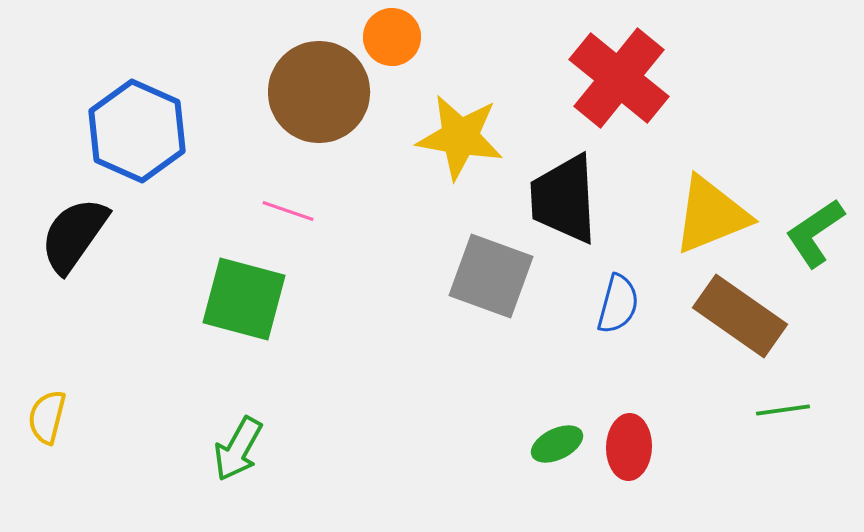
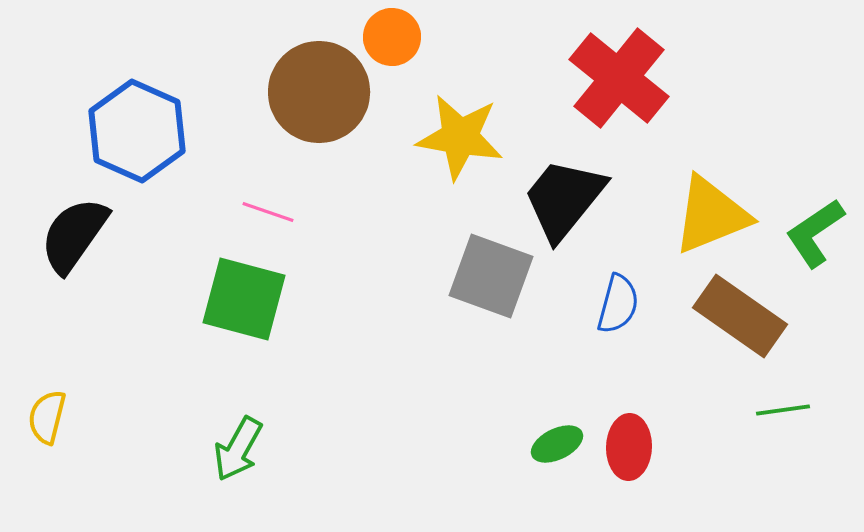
black trapezoid: rotated 42 degrees clockwise
pink line: moved 20 px left, 1 px down
